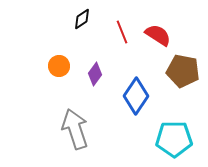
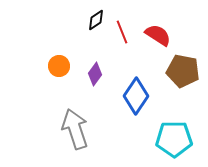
black diamond: moved 14 px right, 1 px down
